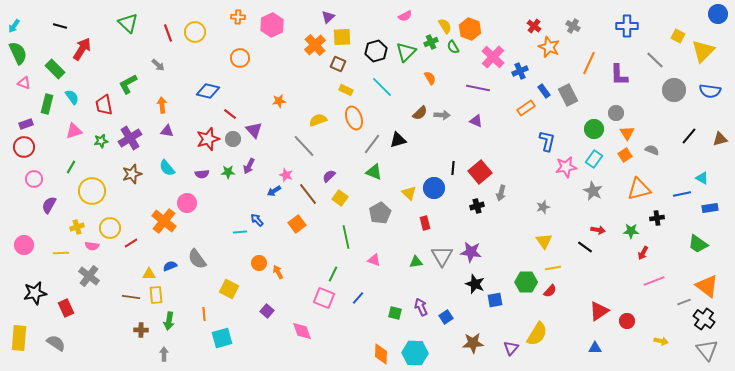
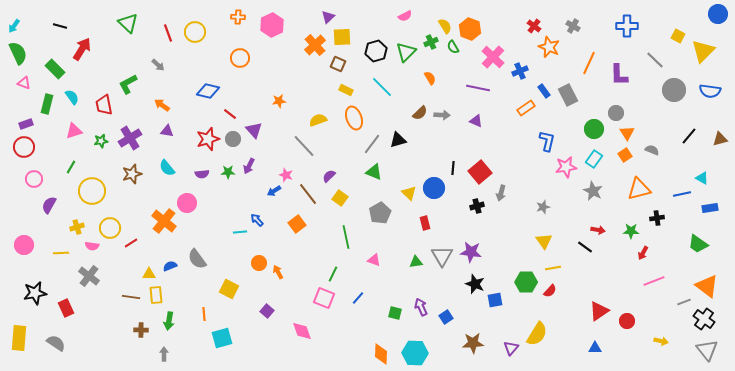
orange arrow at (162, 105): rotated 49 degrees counterclockwise
